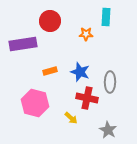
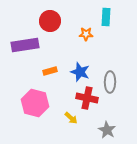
purple rectangle: moved 2 px right, 1 px down
gray star: moved 1 px left
